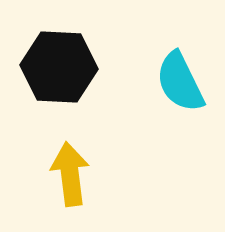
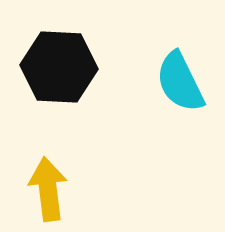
yellow arrow: moved 22 px left, 15 px down
